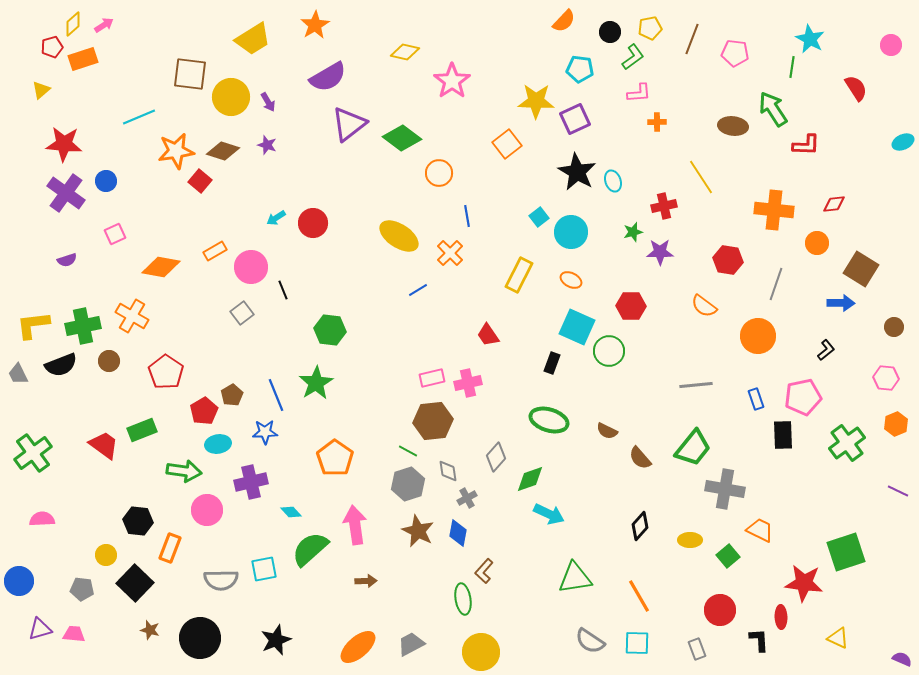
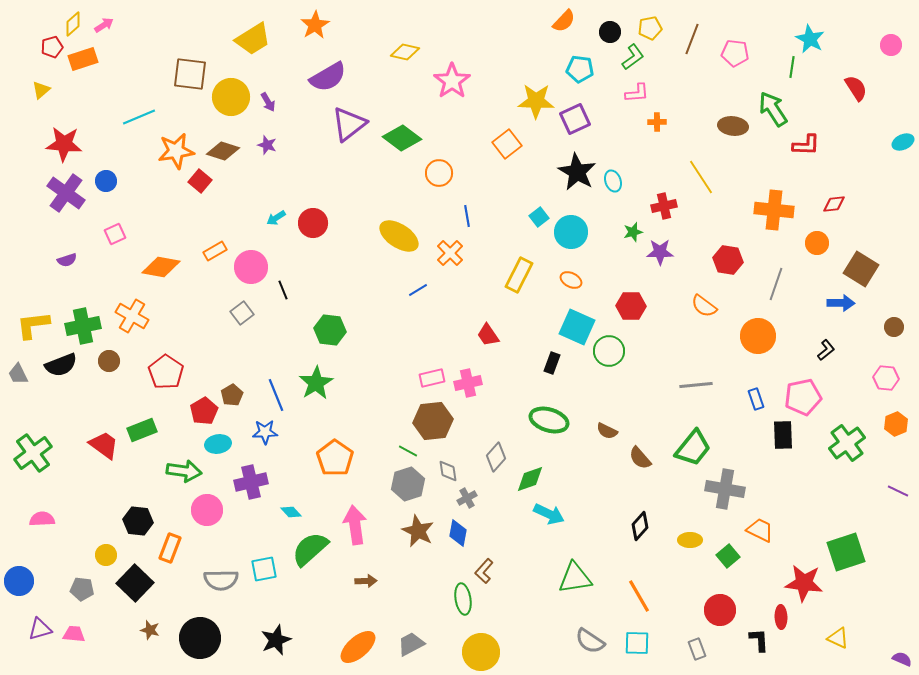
pink L-shape at (639, 93): moved 2 px left
